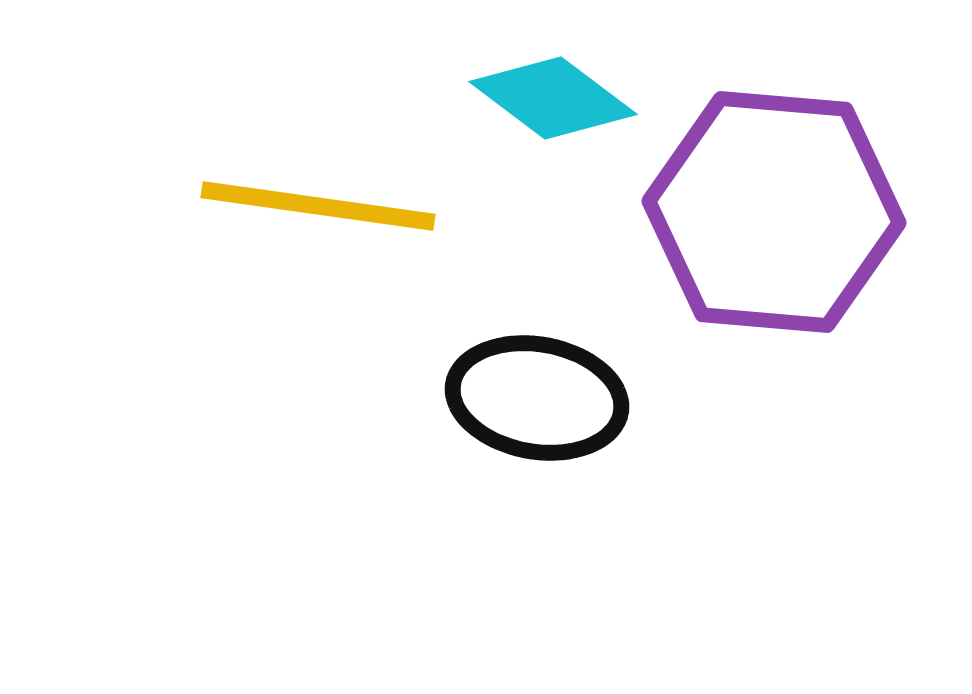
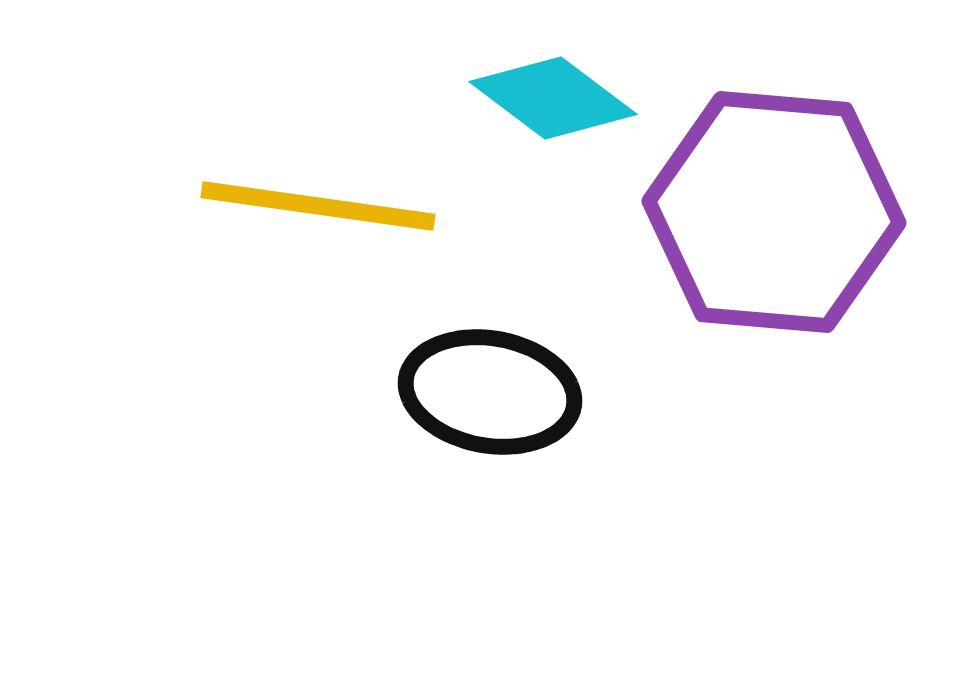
black ellipse: moved 47 px left, 6 px up
